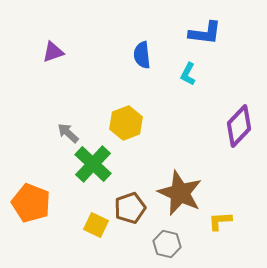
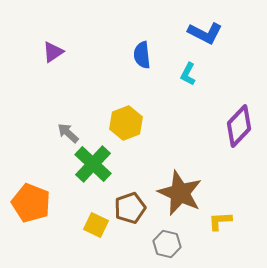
blue L-shape: rotated 20 degrees clockwise
purple triangle: rotated 15 degrees counterclockwise
